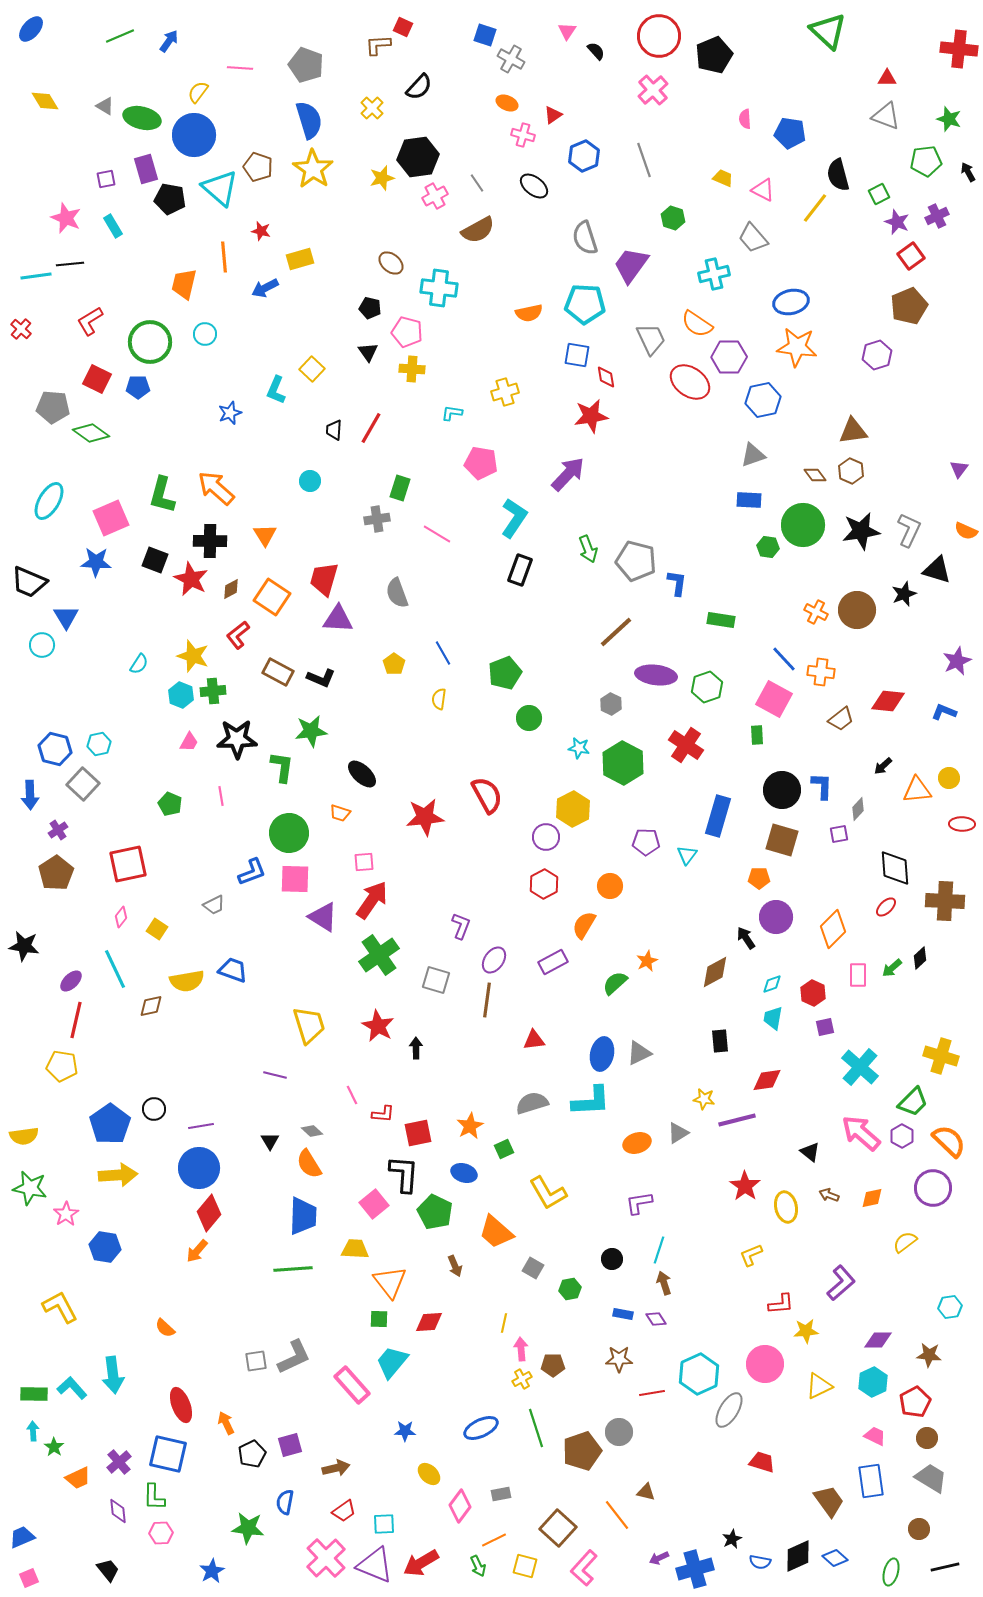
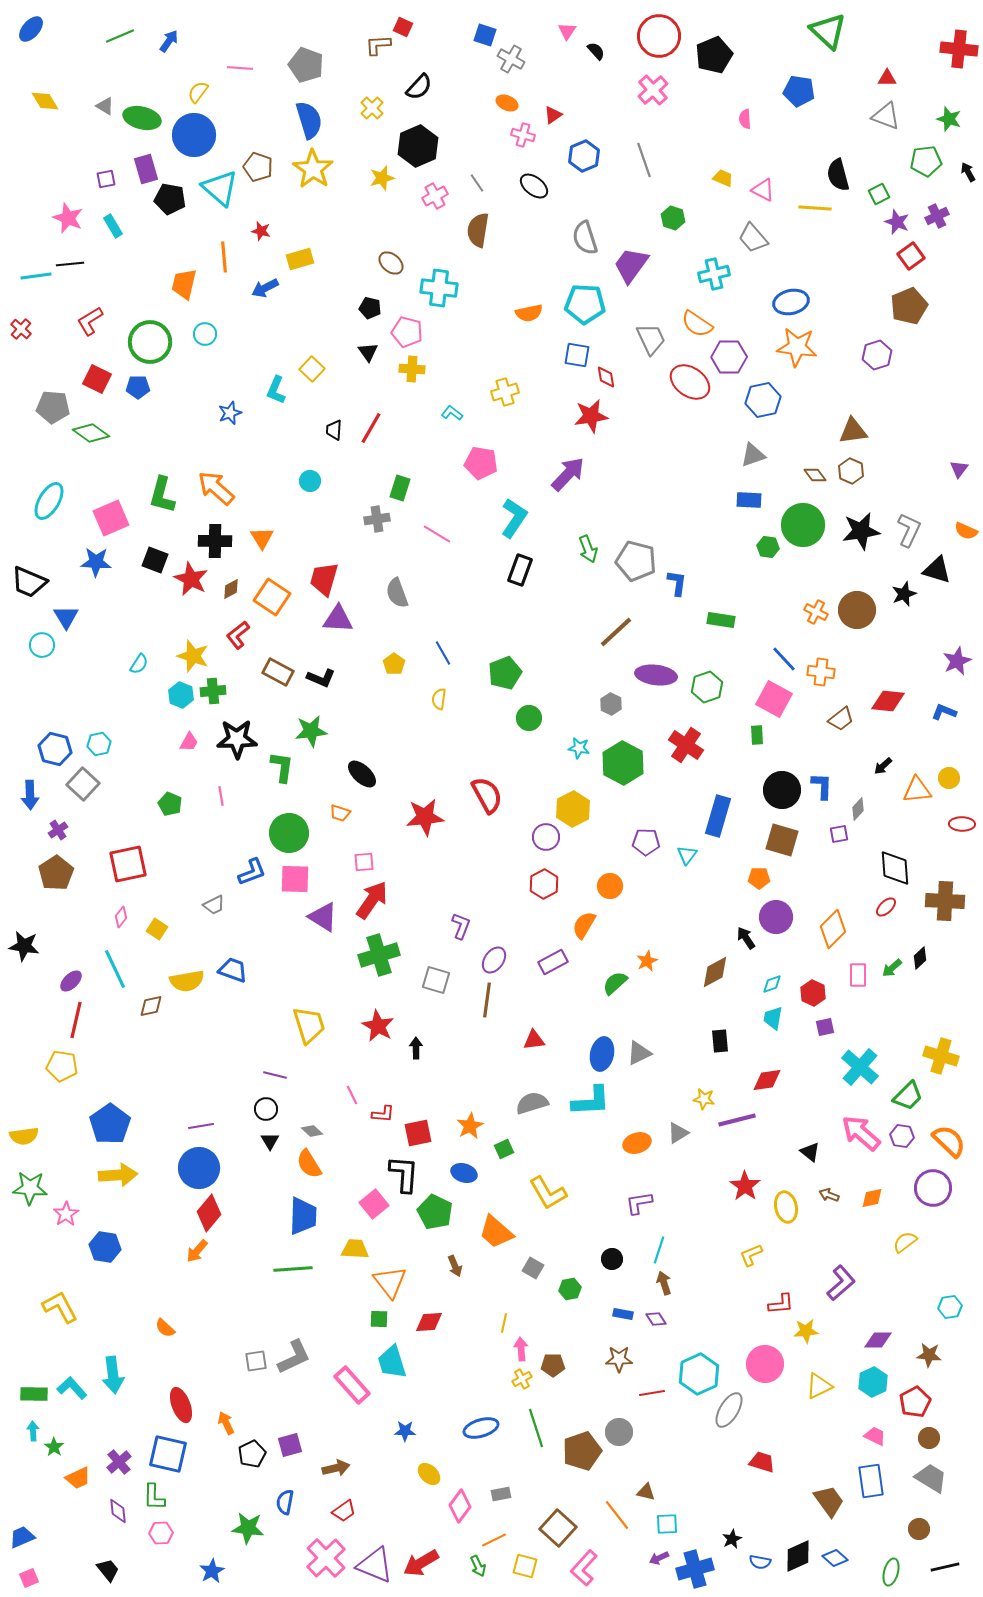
blue pentagon at (790, 133): moved 9 px right, 42 px up
black hexagon at (418, 157): moved 11 px up; rotated 15 degrees counterclockwise
yellow line at (815, 208): rotated 56 degrees clockwise
pink star at (66, 218): moved 2 px right
brown semicircle at (478, 230): rotated 128 degrees clockwise
cyan L-shape at (452, 413): rotated 30 degrees clockwise
orange triangle at (265, 535): moved 3 px left, 3 px down
black cross at (210, 541): moved 5 px right
green cross at (379, 955): rotated 18 degrees clockwise
green trapezoid at (913, 1102): moved 5 px left, 6 px up
black circle at (154, 1109): moved 112 px right
purple hexagon at (902, 1136): rotated 20 degrees counterclockwise
green star at (30, 1188): rotated 8 degrees counterclockwise
cyan trapezoid at (392, 1362): rotated 57 degrees counterclockwise
blue ellipse at (481, 1428): rotated 8 degrees clockwise
brown circle at (927, 1438): moved 2 px right
cyan square at (384, 1524): moved 283 px right
